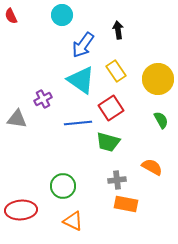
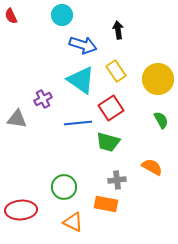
blue arrow: rotated 108 degrees counterclockwise
green circle: moved 1 px right, 1 px down
orange rectangle: moved 20 px left
orange triangle: moved 1 px down
